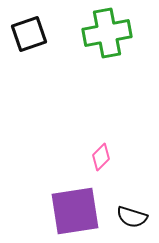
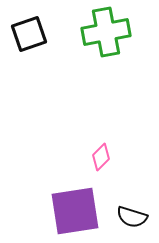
green cross: moved 1 px left, 1 px up
